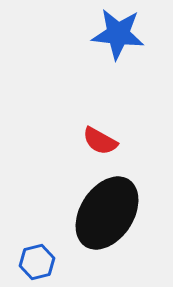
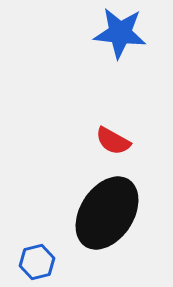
blue star: moved 2 px right, 1 px up
red semicircle: moved 13 px right
